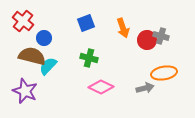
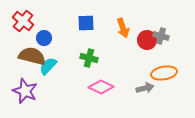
blue square: rotated 18 degrees clockwise
